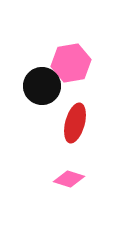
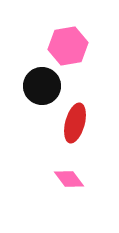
pink hexagon: moved 3 px left, 17 px up
pink diamond: rotated 36 degrees clockwise
